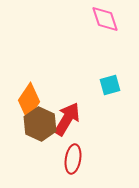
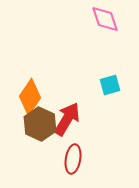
orange diamond: moved 1 px right, 4 px up
